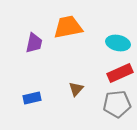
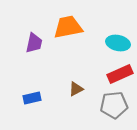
red rectangle: moved 1 px down
brown triangle: rotated 21 degrees clockwise
gray pentagon: moved 3 px left, 1 px down
